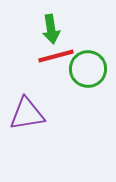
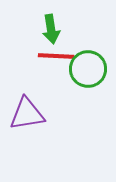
red line: rotated 18 degrees clockwise
